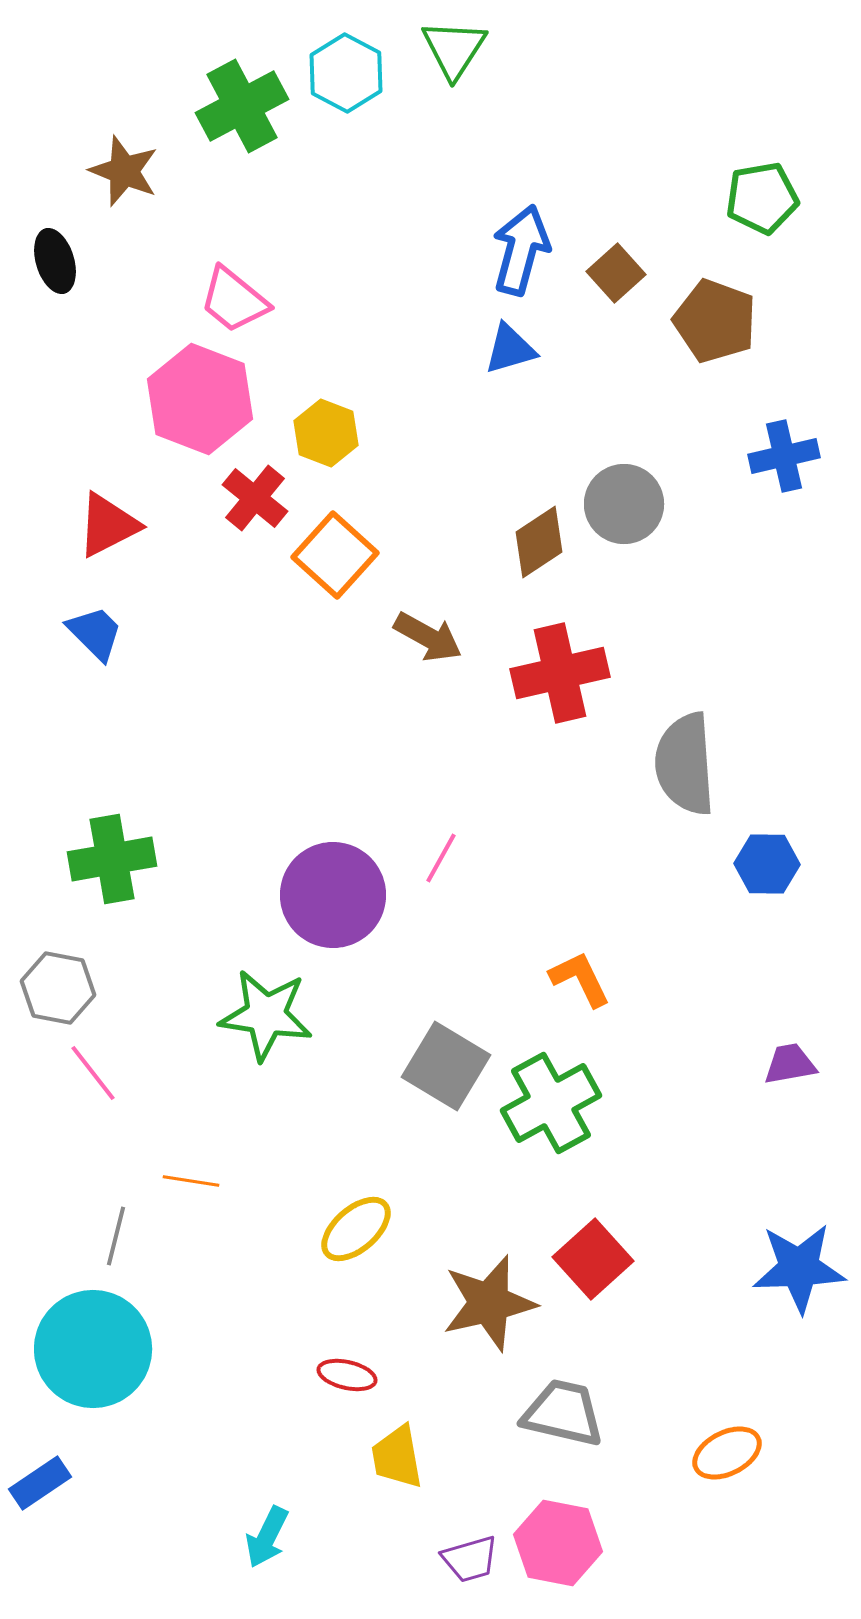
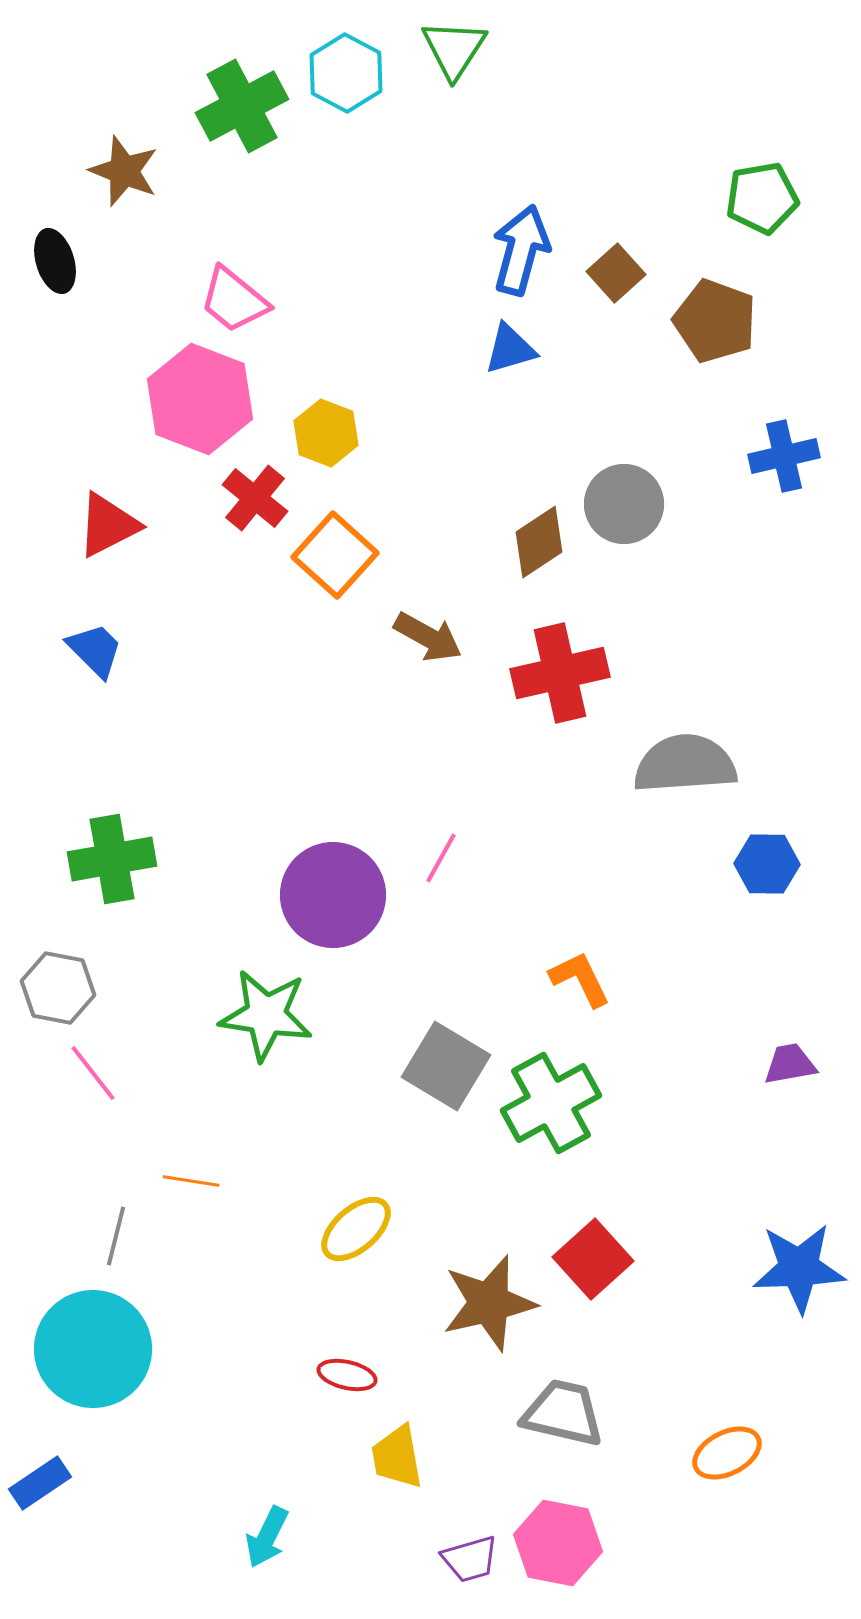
blue trapezoid at (95, 633): moved 17 px down
gray semicircle at (685, 764): rotated 90 degrees clockwise
